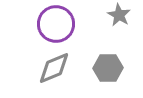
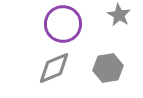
purple circle: moved 7 px right
gray hexagon: rotated 8 degrees counterclockwise
